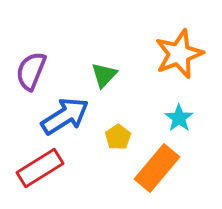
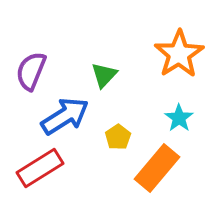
orange star: rotated 12 degrees counterclockwise
